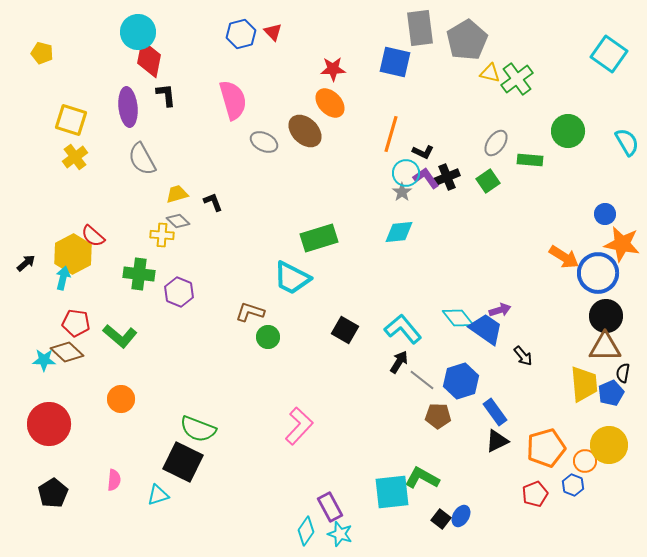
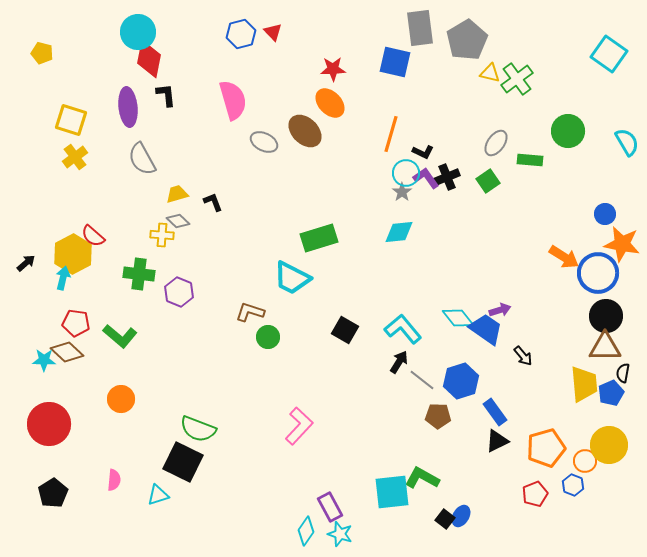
black square at (441, 519): moved 4 px right
